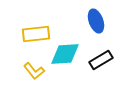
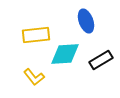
blue ellipse: moved 10 px left
yellow rectangle: moved 1 px down
yellow L-shape: moved 6 px down
